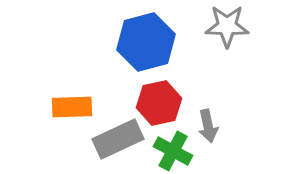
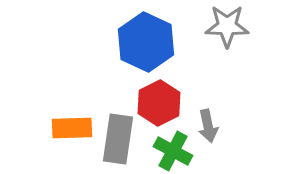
blue hexagon: rotated 20 degrees counterclockwise
red hexagon: rotated 15 degrees counterclockwise
orange rectangle: moved 21 px down
gray rectangle: rotated 57 degrees counterclockwise
